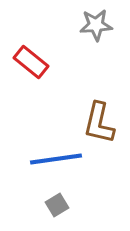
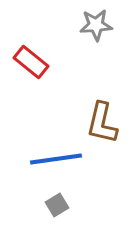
brown L-shape: moved 3 px right
